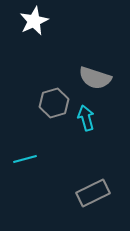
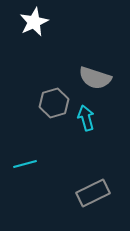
white star: moved 1 px down
cyan line: moved 5 px down
